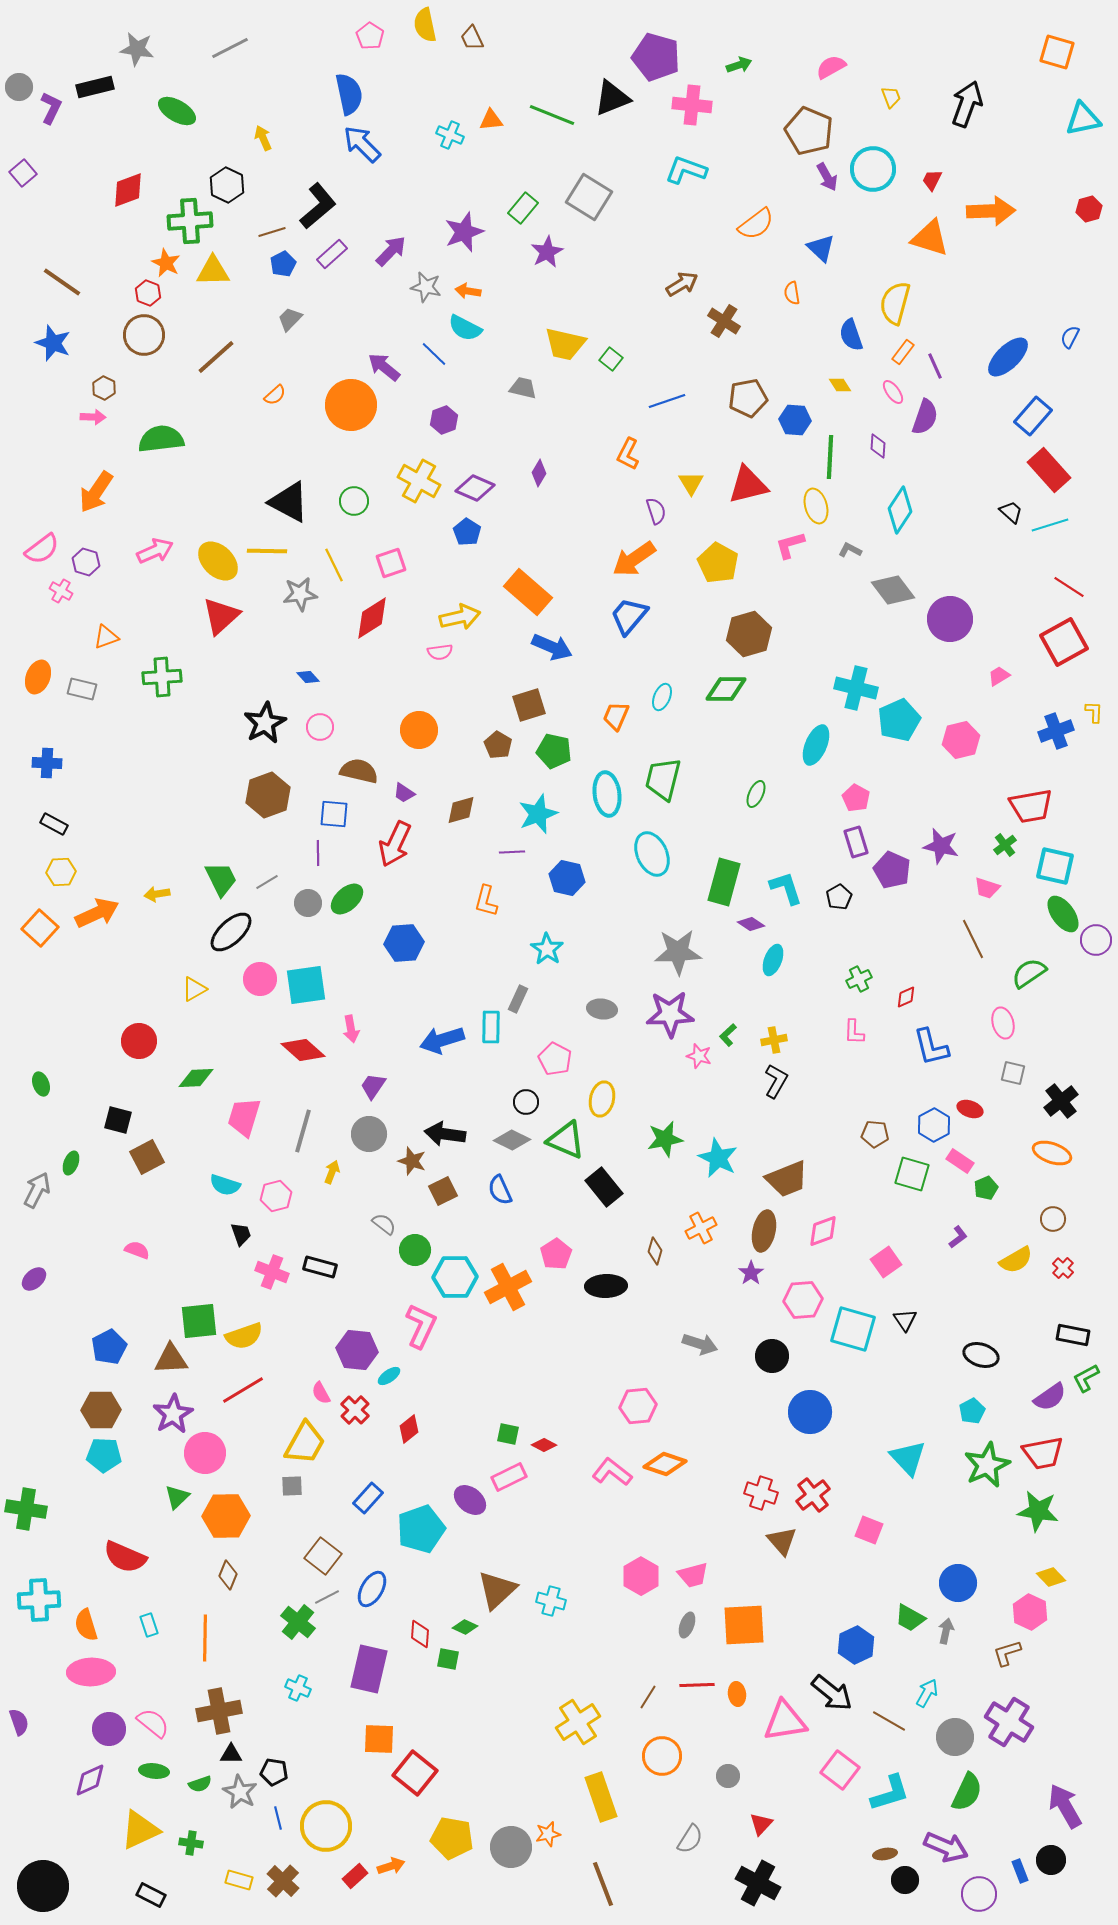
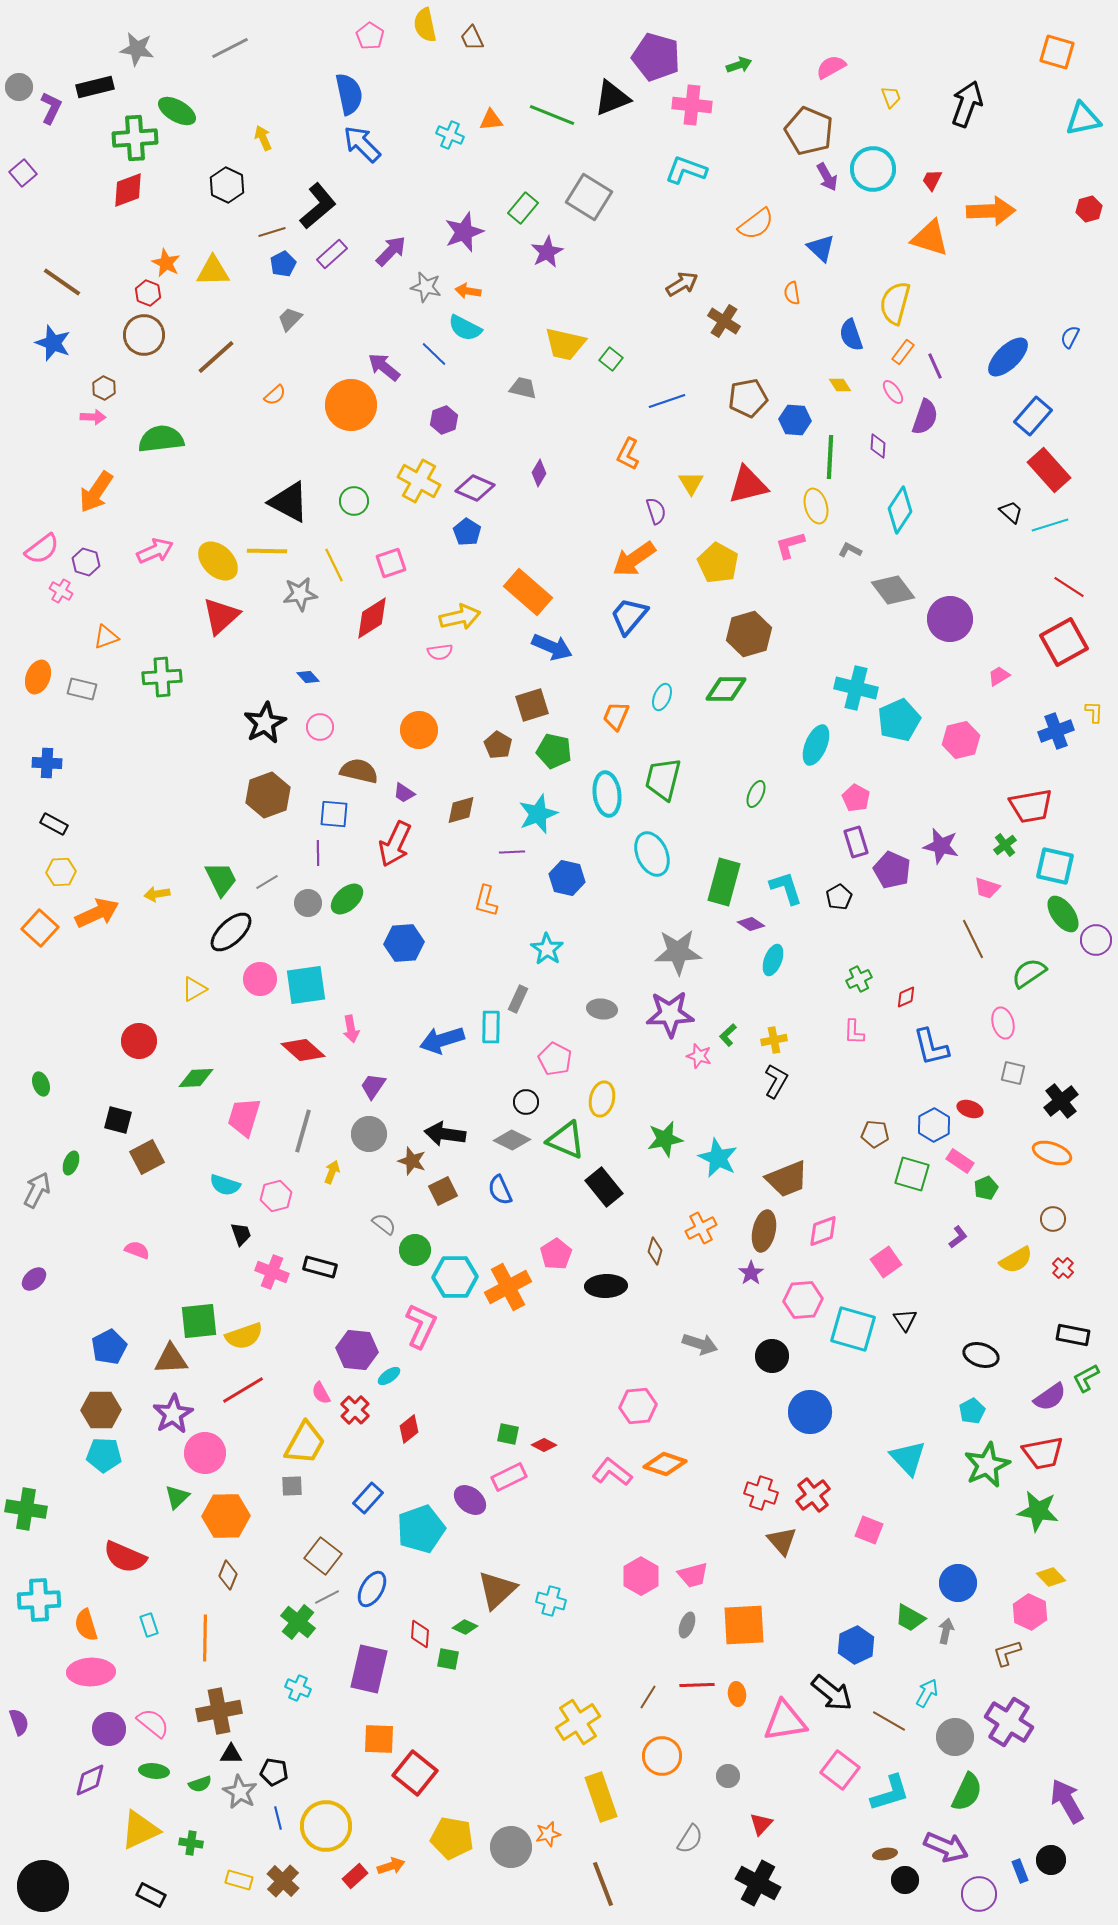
green cross at (190, 221): moved 55 px left, 83 px up
brown square at (529, 705): moved 3 px right
purple arrow at (1065, 1806): moved 2 px right, 5 px up
